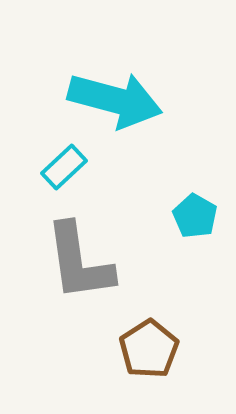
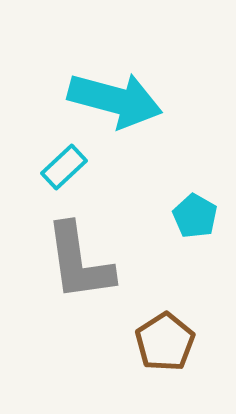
brown pentagon: moved 16 px right, 7 px up
